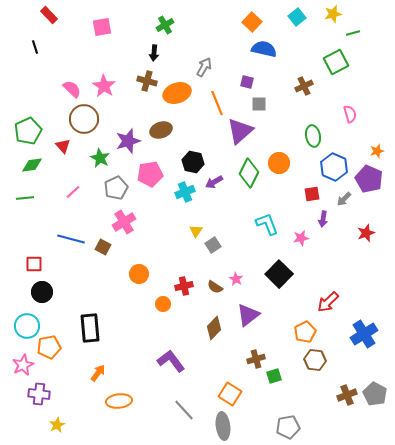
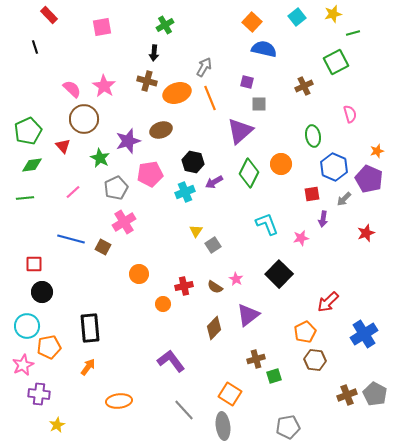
orange line at (217, 103): moved 7 px left, 5 px up
orange circle at (279, 163): moved 2 px right, 1 px down
orange arrow at (98, 373): moved 10 px left, 6 px up
